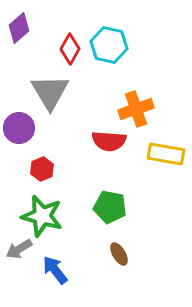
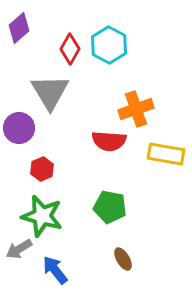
cyan hexagon: rotated 15 degrees clockwise
brown ellipse: moved 4 px right, 5 px down
